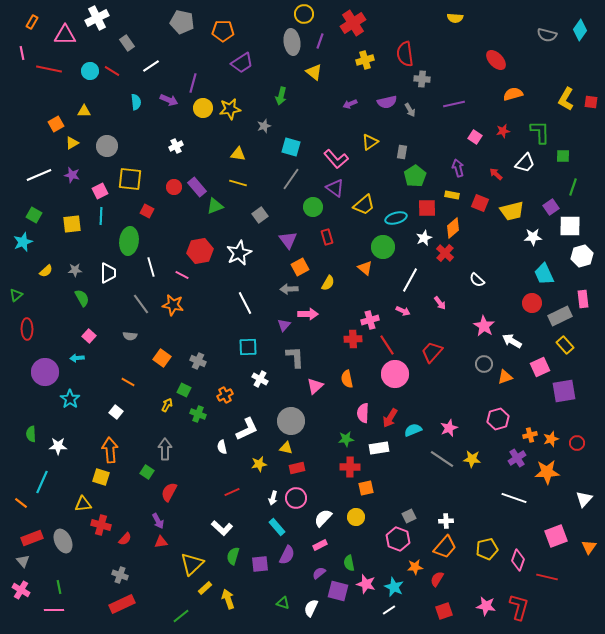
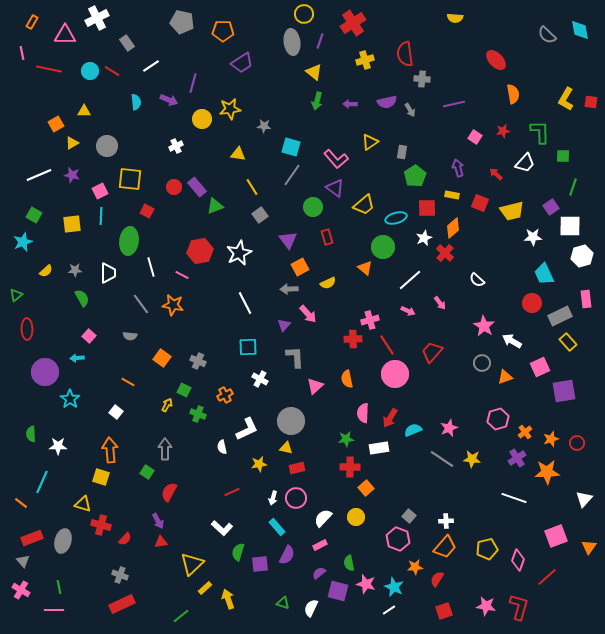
cyan diamond at (580, 30): rotated 45 degrees counterclockwise
gray semicircle at (547, 35): rotated 30 degrees clockwise
orange semicircle at (513, 94): rotated 96 degrees clockwise
green arrow at (281, 96): moved 36 px right, 5 px down
purple arrow at (350, 104): rotated 24 degrees clockwise
yellow circle at (203, 108): moved 1 px left, 11 px down
gray star at (264, 126): rotated 24 degrees clockwise
gray line at (291, 179): moved 1 px right, 4 px up
yellow line at (238, 183): moved 14 px right, 4 px down; rotated 42 degrees clockwise
white line at (410, 280): rotated 20 degrees clockwise
yellow semicircle at (328, 283): rotated 35 degrees clockwise
pink rectangle at (583, 299): moved 3 px right
pink arrow at (403, 311): moved 5 px right
pink arrow at (308, 314): rotated 48 degrees clockwise
yellow rectangle at (565, 345): moved 3 px right, 3 px up
gray circle at (484, 364): moved 2 px left, 1 px up
orange cross at (530, 435): moved 5 px left, 3 px up; rotated 24 degrees counterclockwise
orange square at (366, 488): rotated 28 degrees counterclockwise
yellow triangle at (83, 504): rotated 24 degrees clockwise
gray square at (409, 516): rotated 24 degrees counterclockwise
gray ellipse at (63, 541): rotated 40 degrees clockwise
green semicircle at (233, 556): moved 5 px right, 4 px up
red line at (547, 577): rotated 55 degrees counterclockwise
